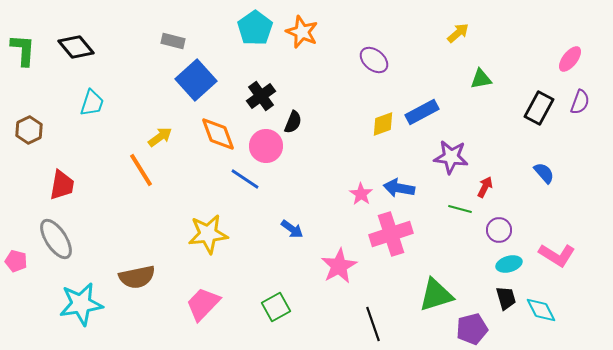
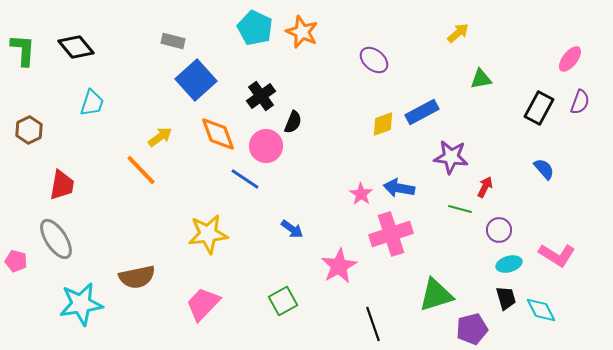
cyan pentagon at (255, 28): rotated 12 degrees counterclockwise
orange line at (141, 170): rotated 12 degrees counterclockwise
blue semicircle at (544, 173): moved 4 px up
green square at (276, 307): moved 7 px right, 6 px up
